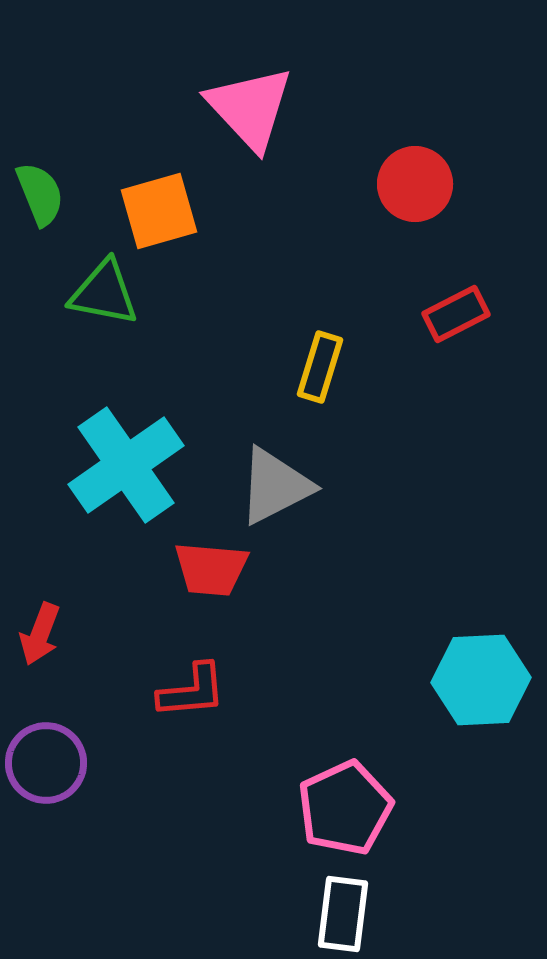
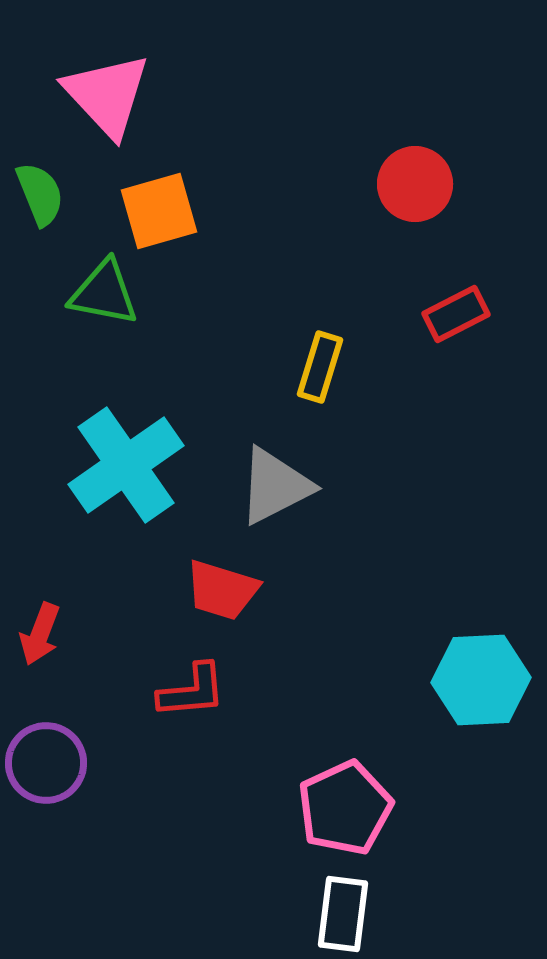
pink triangle: moved 143 px left, 13 px up
red trapezoid: moved 11 px right, 21 px down; rotated 12 degrees clockwise
